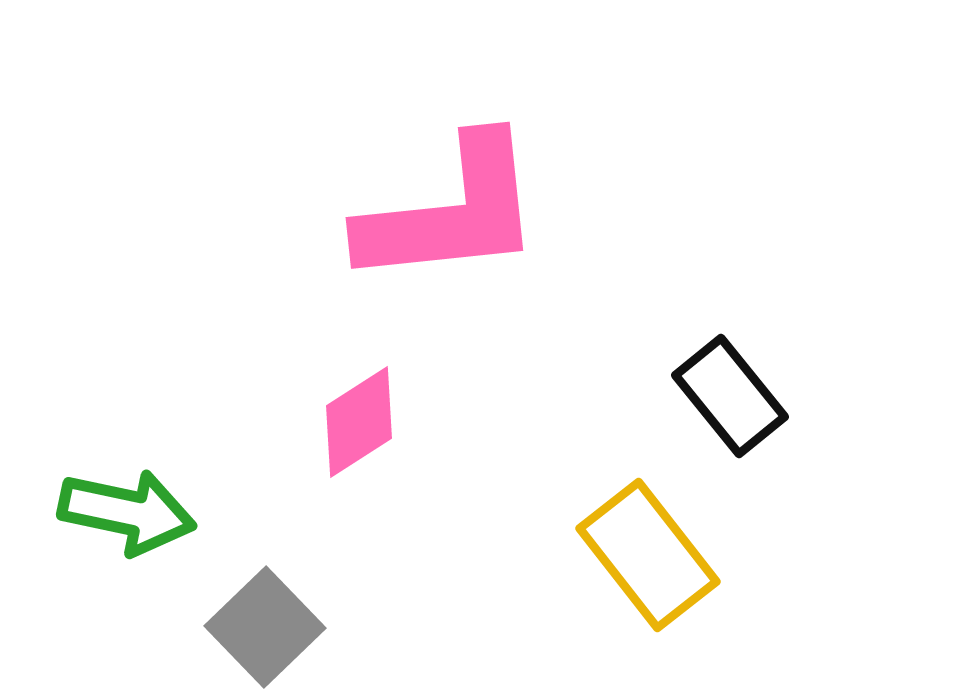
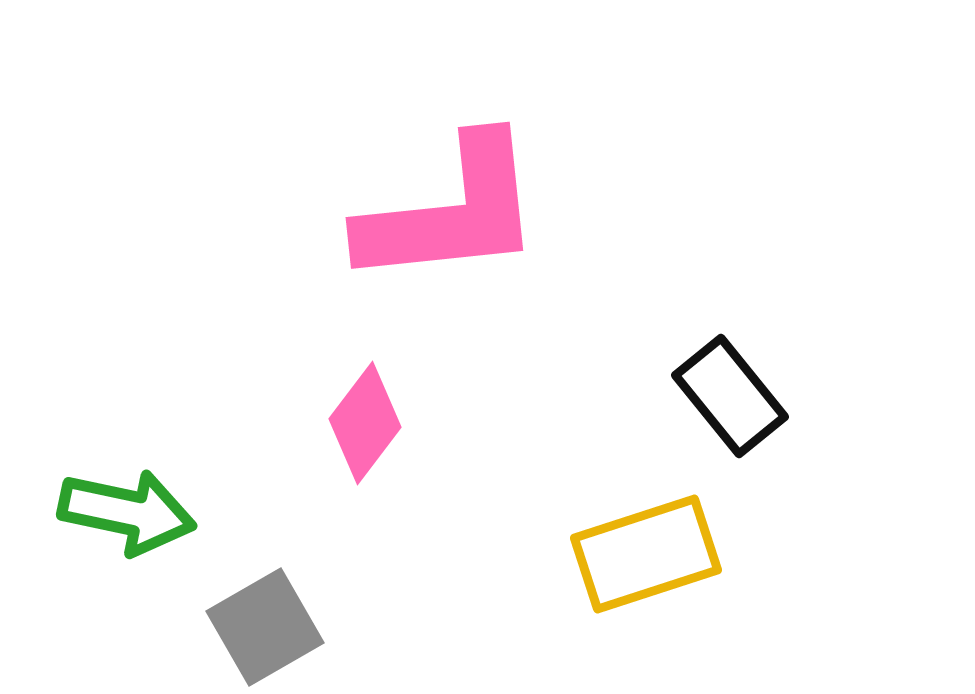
pink diamond: moved 6 px right, 1 px down; rotated 20 degrees counterclockwise
yellow rectangle: moved 2 px left, 1 px up; rotated 70 degrees counterclockwise
gray square: rotated 14 degrees clockwise
